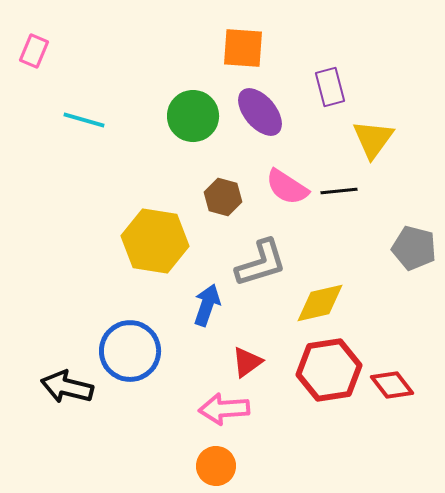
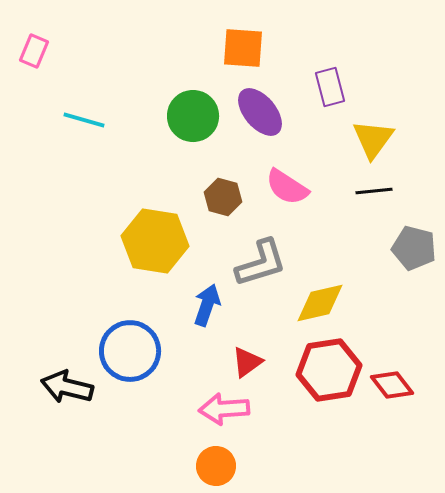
black line: moved 35 px right
